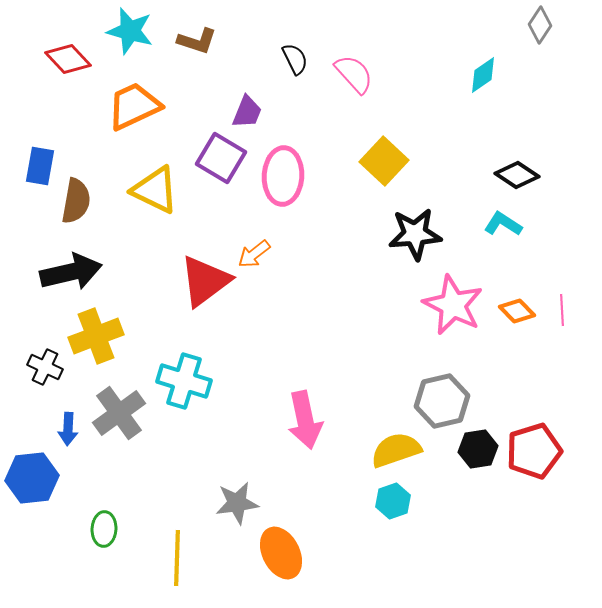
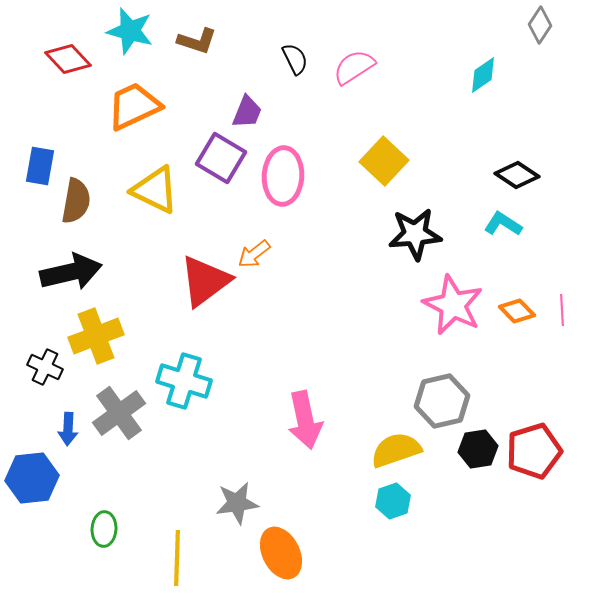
pink semicircle: moved 7 px up; rotated 81 degrees counterclockwise
